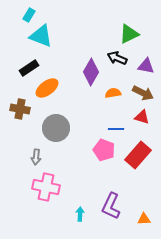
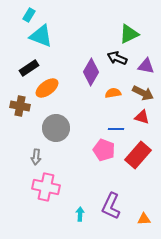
brown cross: moved 3 px up
